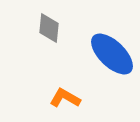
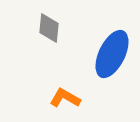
blue ellipse: rotated 72 degrees clockwise
